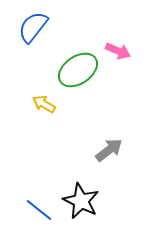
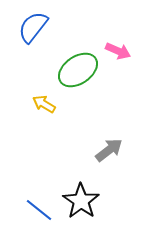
black star: rotated 9 degrees clockwise
